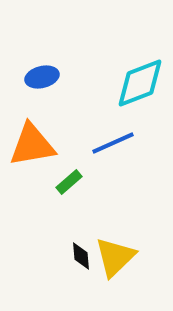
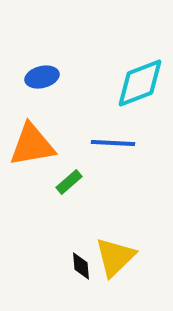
blue line: rotated 27 degrees clockwise
black diamond: moved 10 px down
